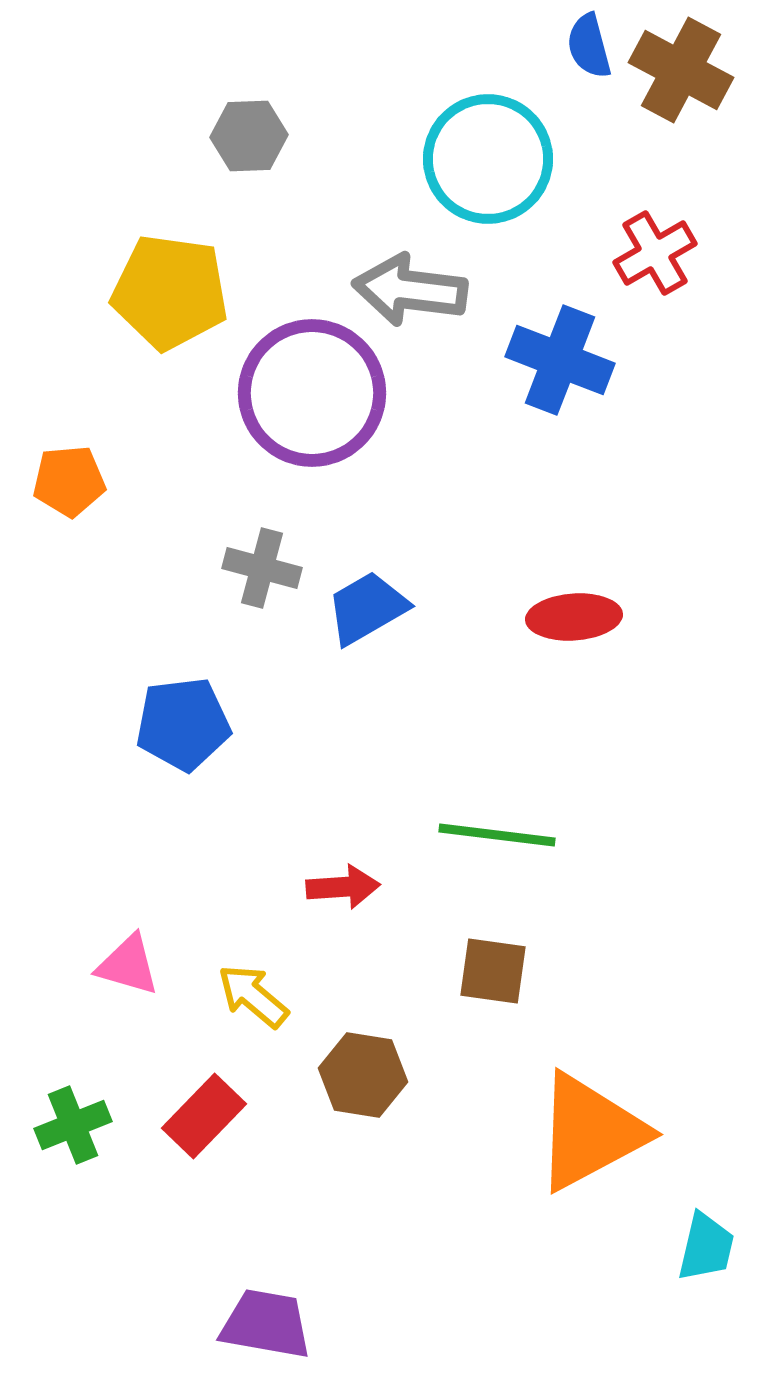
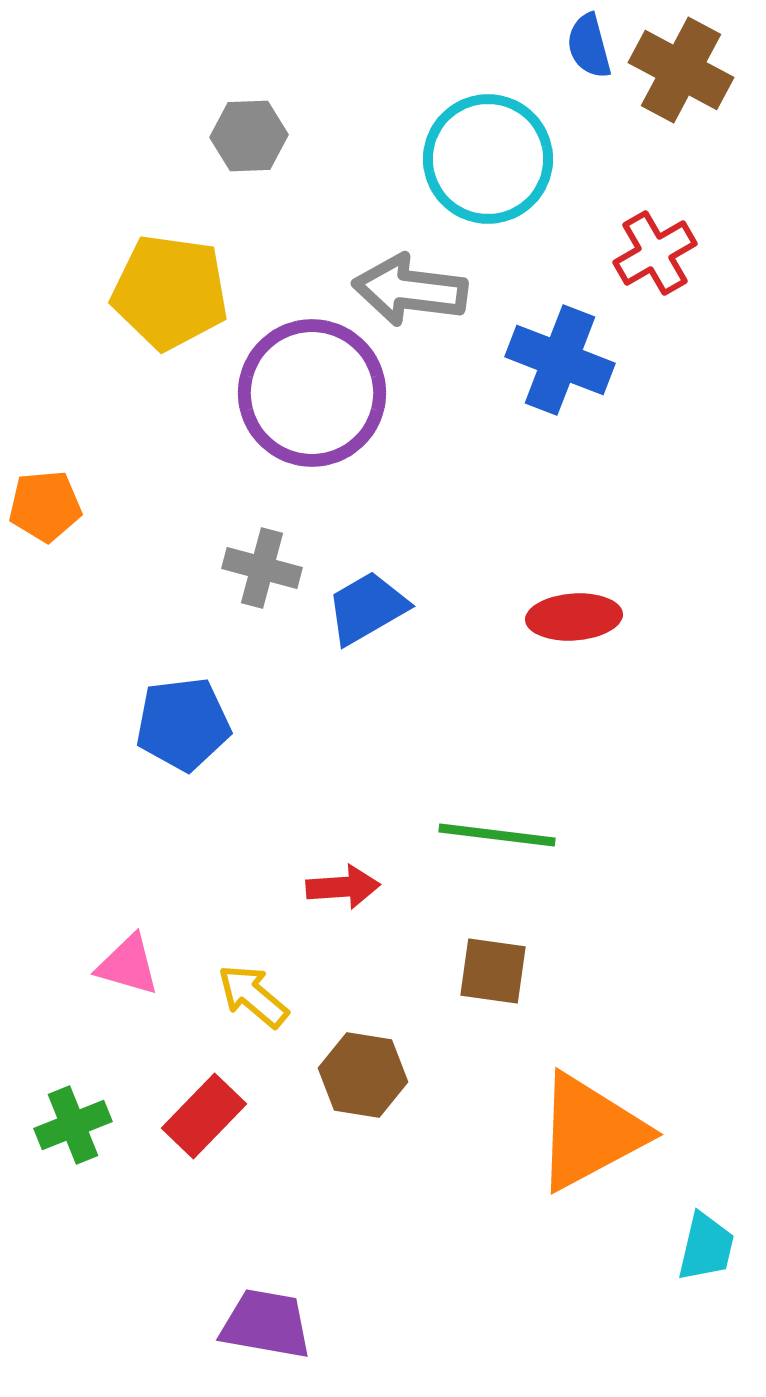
orange pentagon: moved 24 px left, 25 px down
